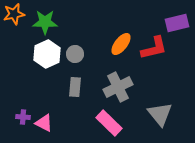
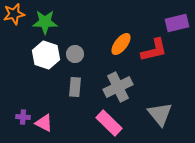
red L-shape: moved 2 px down
white hexagon: moved 1 px left, 1 px down; rotated 16 degrees counterclockwise
